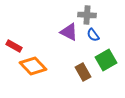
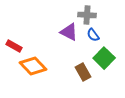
green square: moved 2 px left, 2 px up; rotated 15 degrees counterclockwise
